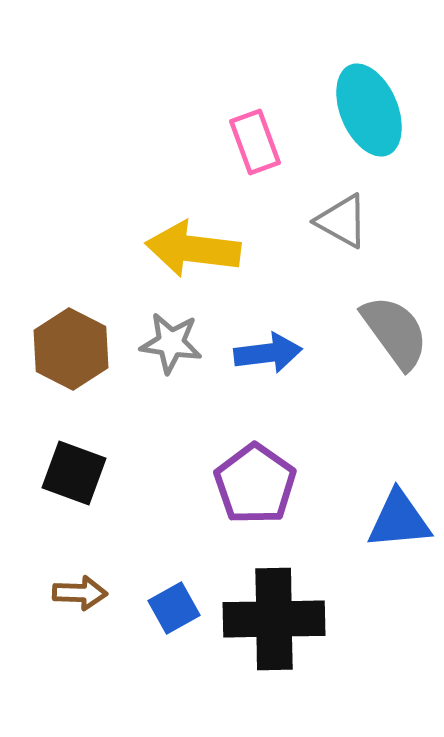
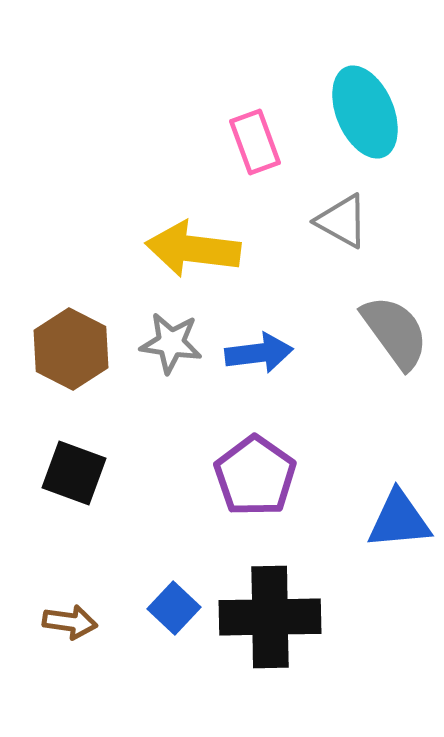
cyan ellipse: moved 4 px left, 2 px down
blue arrow: moved 9 px left
purple pentagon: moved 8 px up
brown arrow: moved 10 px left, 29 px down; rotated 6 degrees clockwise
blue square: rotated 18 degrees counterclockwise
black cross: moved 4 px left, 2 px up
